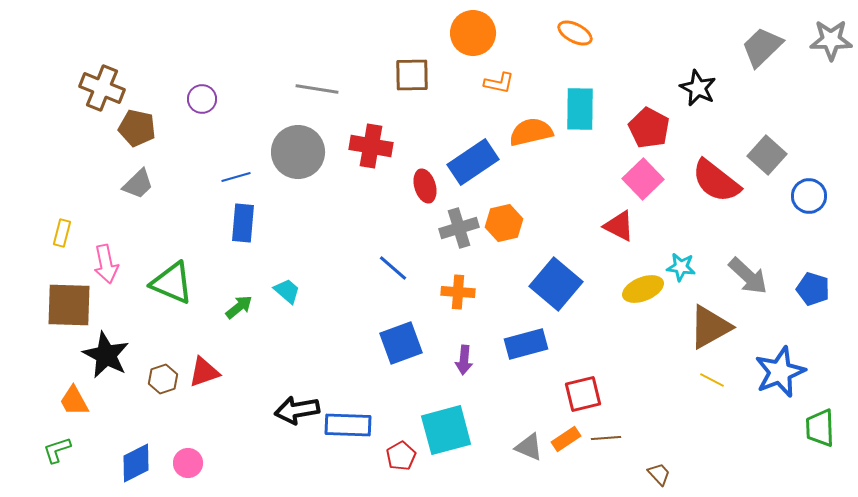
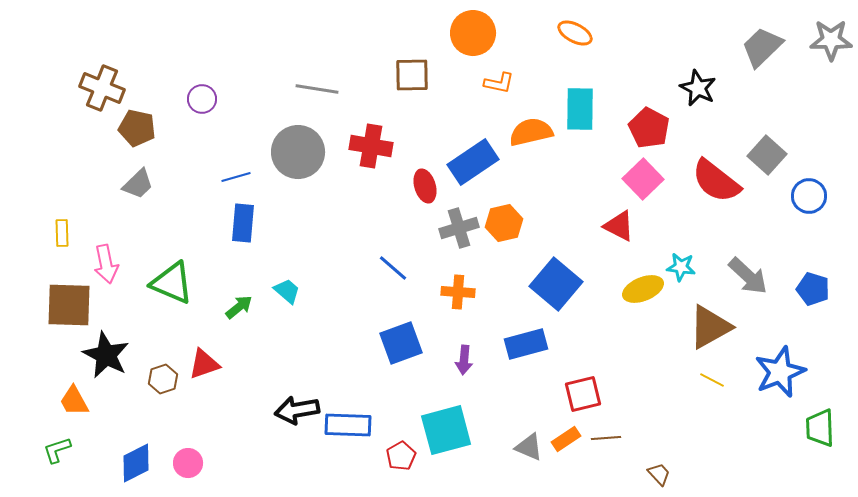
yellow rectangle at (62, 233): rotated 16 degrees counterclockwise
red triangle at (204, 372): moved 8 px up
